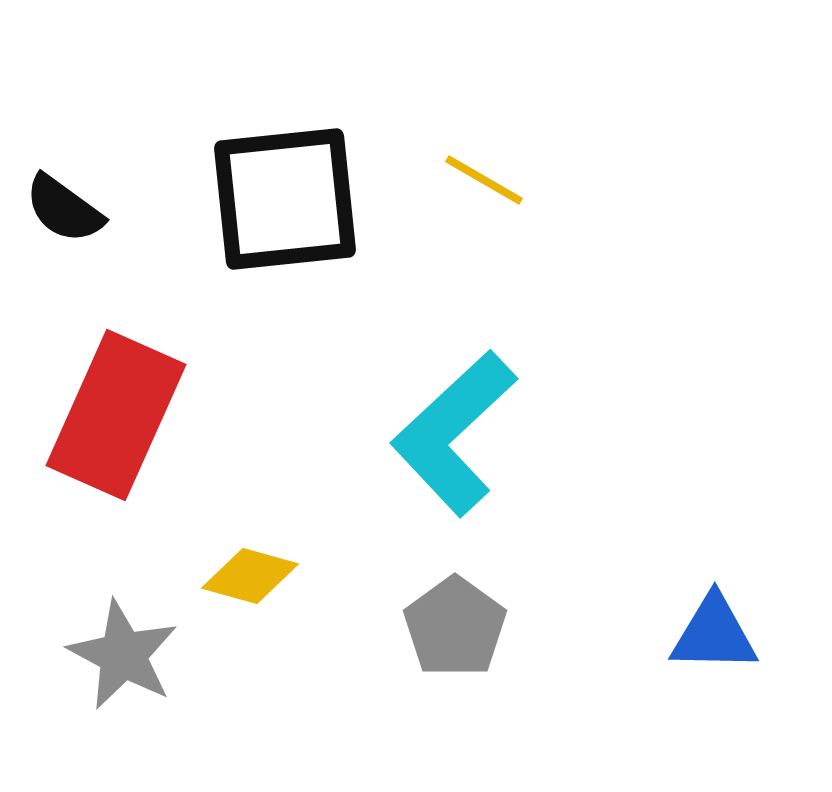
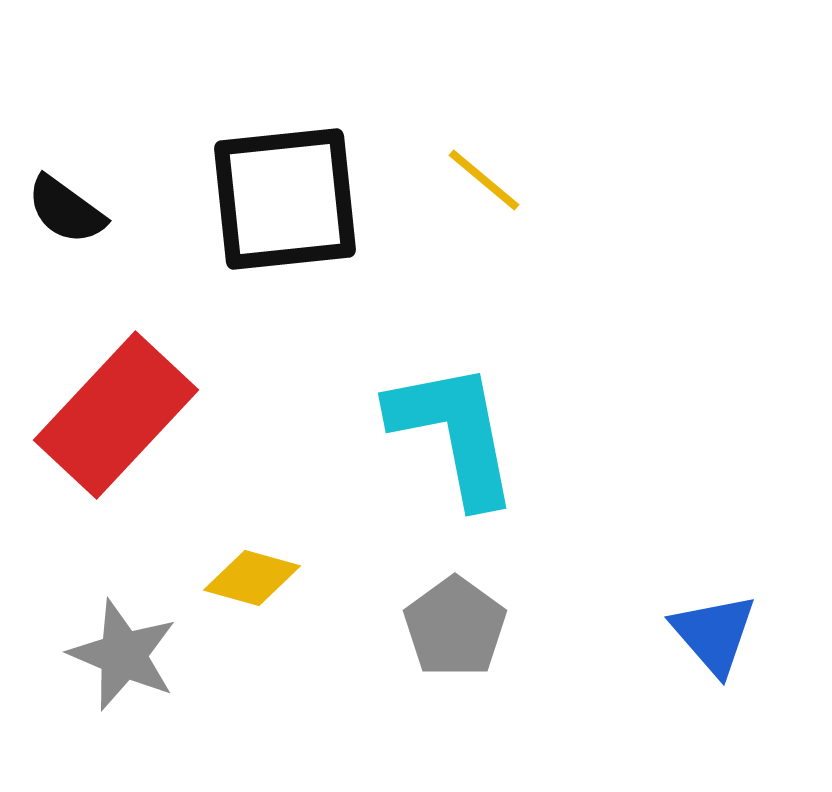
yellow line: rotated 10 degrees clockwise
black semicircle: moved 2 px right, 1 px down
red rectangle: rotated 19 degrees clockwise
cyan L-shape: rotated 122 degrees clockwise
yellow diamond: moved 2 px right, 2 px down
blue triangle: rotated 48 degrees clockwise
gray star: rotated 5 degrees counterclockwise
